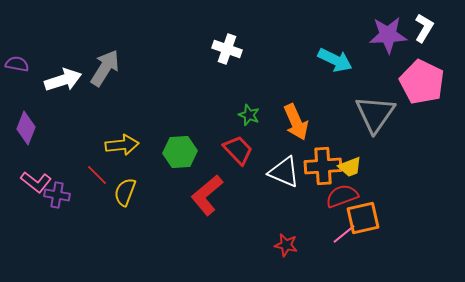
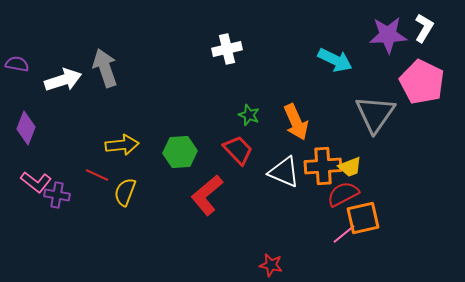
white cross: rotated 32 degrees counterclockwise
gray arrow: rotated 51 degrees counterclockwise
red line: rotated 20 degrees counterclockwise
red semicircle: moved 1 px right, 2 px up; rotated 8 degrees counterclockwise
red star: moved 15 px left, 20 px down
